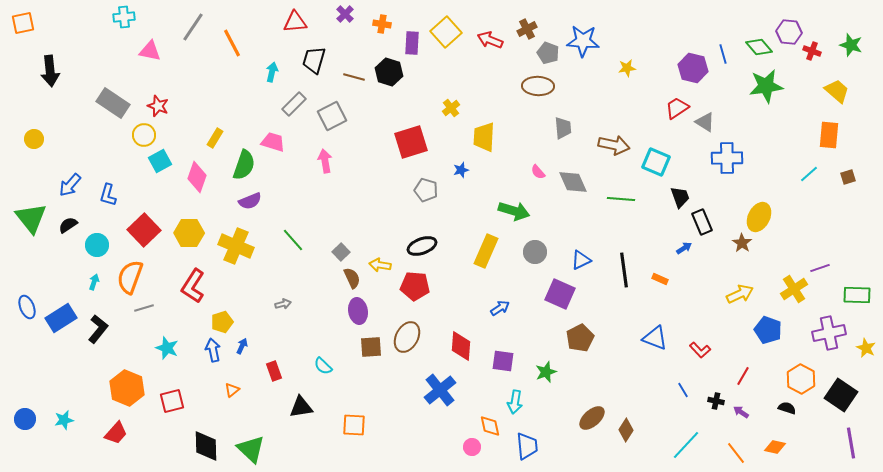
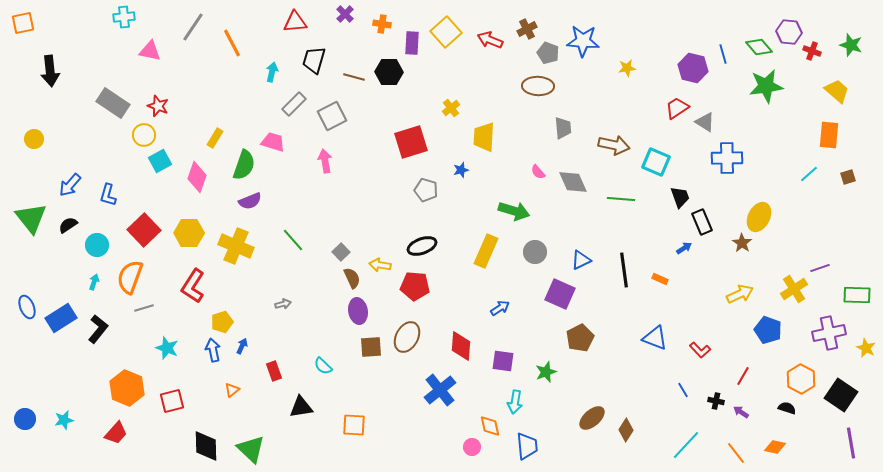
black hexagon at (389, 72): rotated 16 degrees counterclockwise
